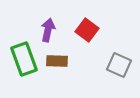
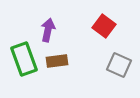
red square: moved 17 px right, 4 px up
brown rectangle: rotated 10 degrees counterclockwise
